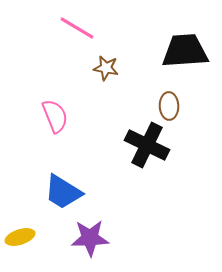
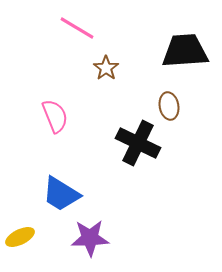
brown star: rotated 25 degrees clockwise
brown ellipse: rotated 8 degrees counterclockwise
black cross: moved 9 px left, 2 px up
blue trapezoid: moved 2 px left, 2 px down
yellow ellipse: rotated 8 degrees counterclockwise
